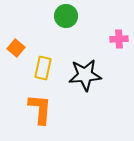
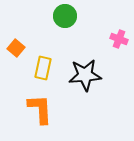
green circle: moved 1 px left
pink cross: rotated 24 degrees clockwise
orange L-shape: rotated 8 degrees counterclockwise
